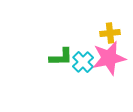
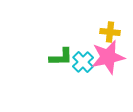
yellow cross: moved 1 px up; rotated 12 degrees clockwise
pink star: moved 1 px left, 1 px up
